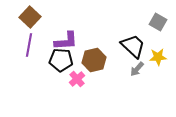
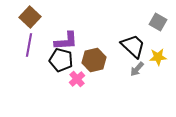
black pentagon: rotated 10 degrees clockwise
